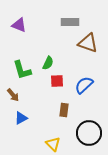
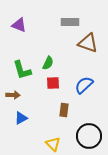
red square: moved 4 px left, 2 px down
brown arrow: rotated 48 degrees counterclockwise
black circle: moved 3 px down
